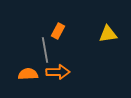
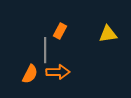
orange rectangle: moved 2 px right
gray line: rotated 10 degrees clockwise
orange semicircle: moved 2 px right; rotated 120 degrees clockwise
